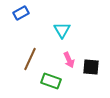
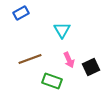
brown line: rotated 45 degrees clockwise
black square: rotated 30 degrees counterclockwise
green rectangle: moved 1 px right
